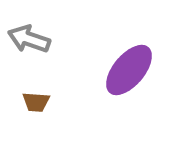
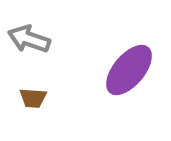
brown trapezoid: moved 3 px left, 4 px up
